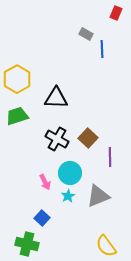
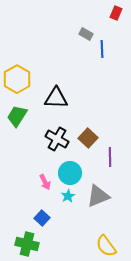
green trapezoid: rotated 40 degrees counterclockwise
